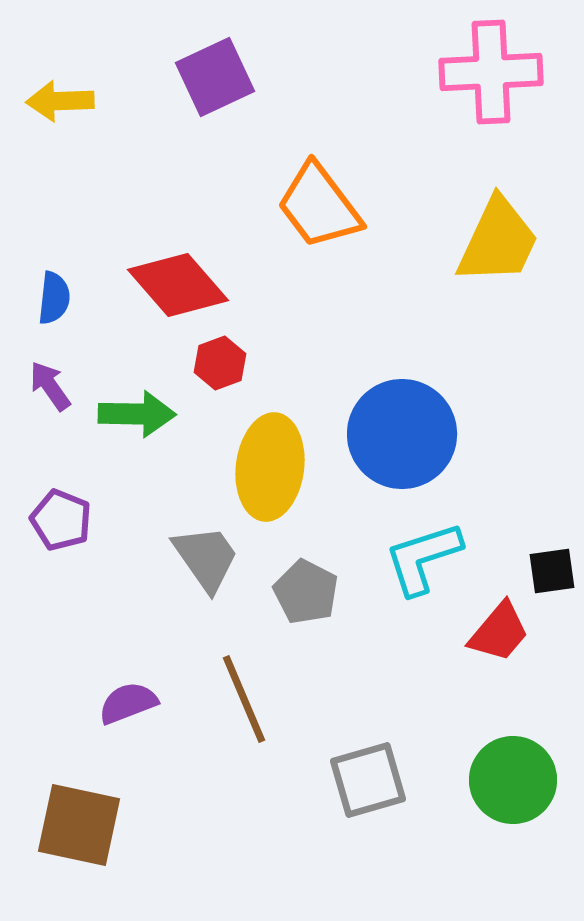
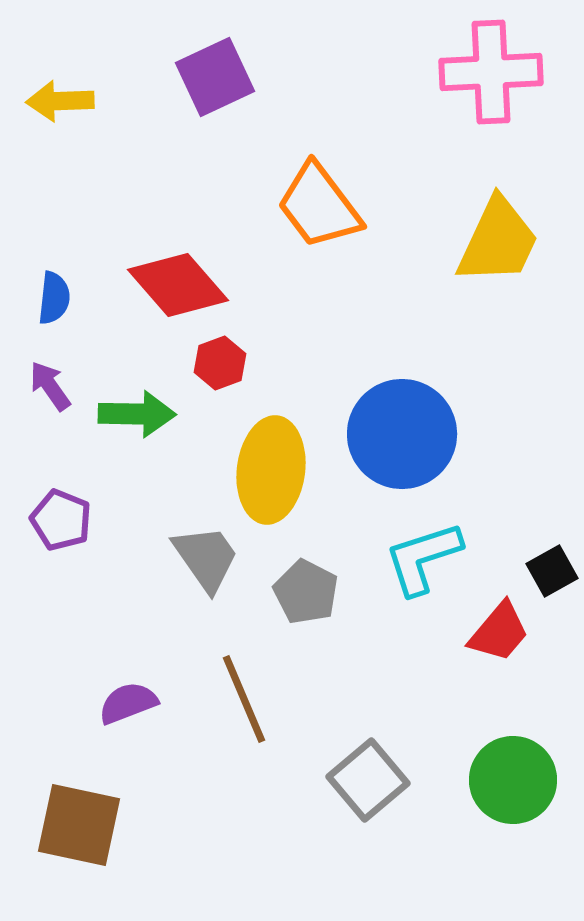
yellow ellipse: moved 1 px right, 3 px down
black square: rotated 21 degrees counterclockwise
gray square: rotated 24 degrees counterclockwise
